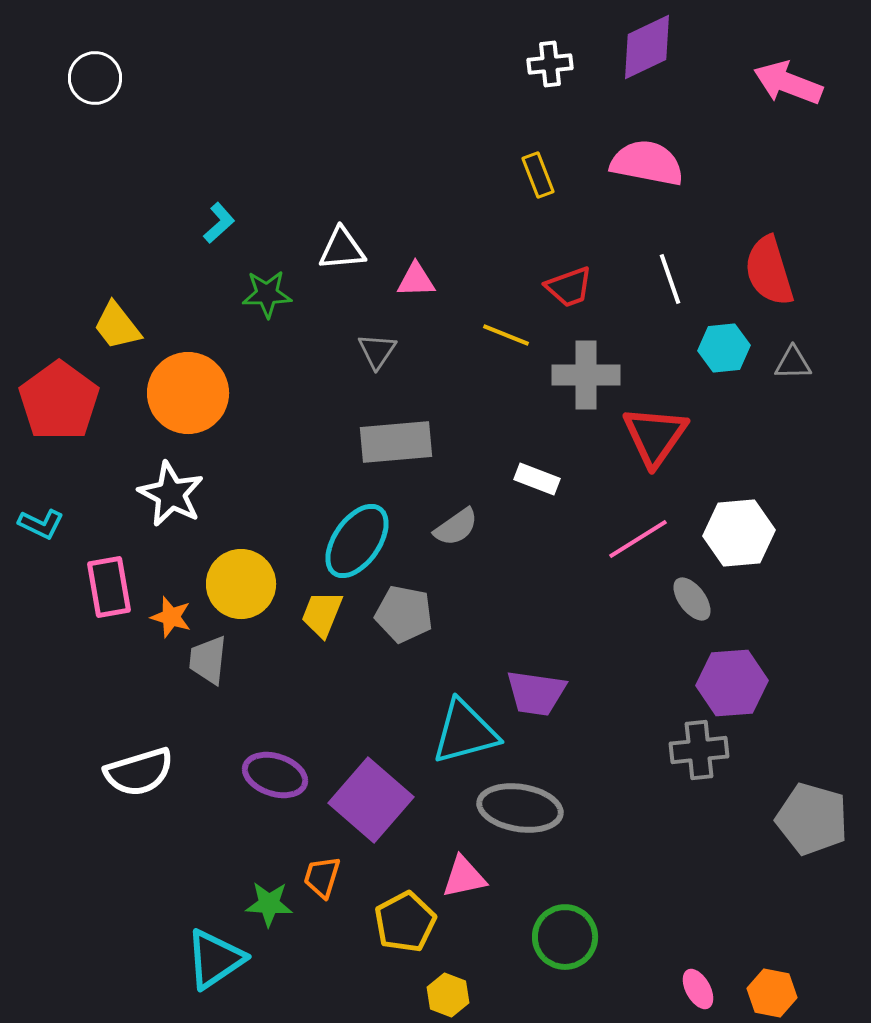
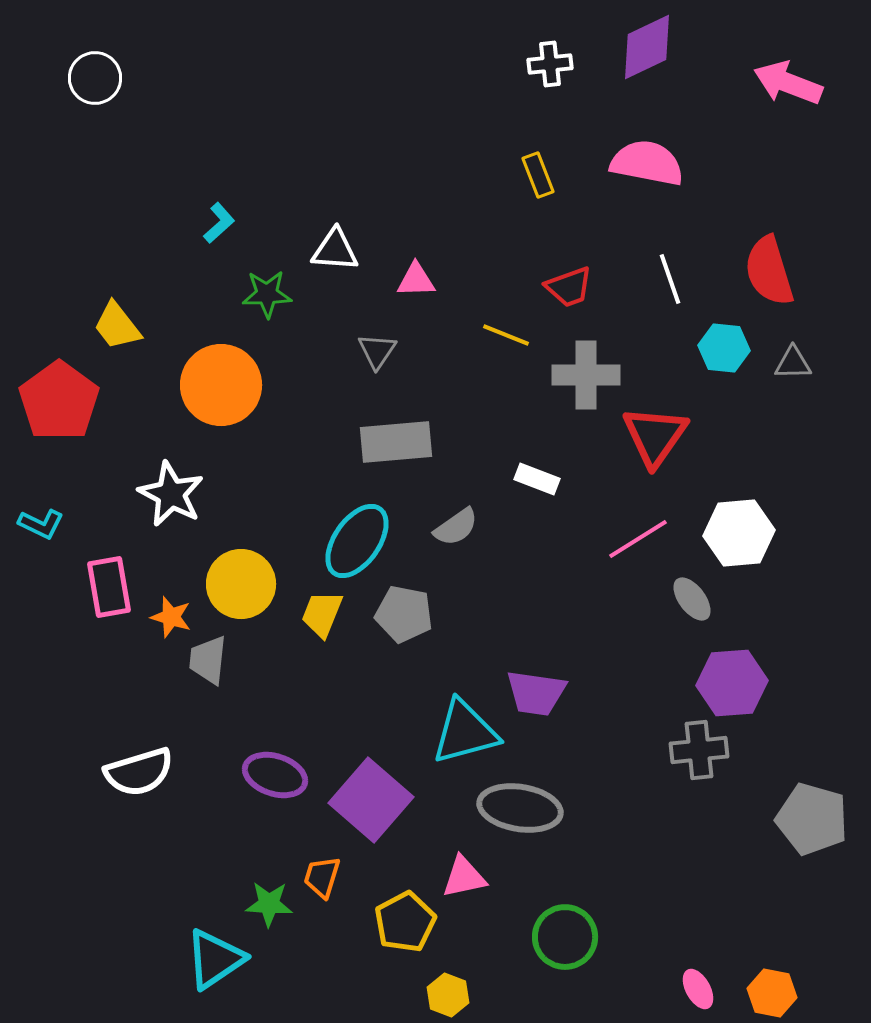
white triangle at (342, 249): moved 7 px left, 1 px down; rotated 9 degrees clockwise
cyan hexagon at (724, 348): rotated 12 degrees clockwise
orange circle at (188, 393): moved 33 px right, 8 px up
